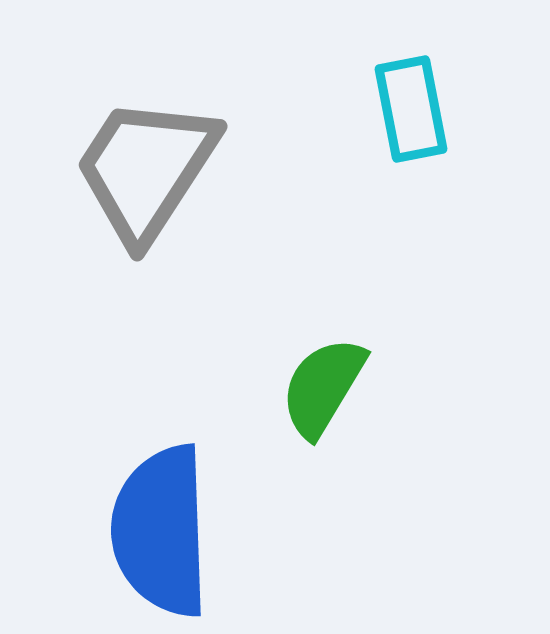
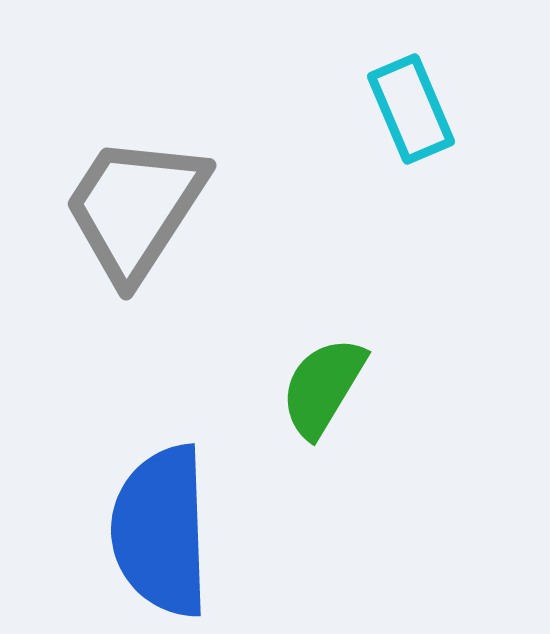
cyan rectangle: rotated 12 degrees counterclockwise
gray trapezoid: moved 11 px left, 39 px down
